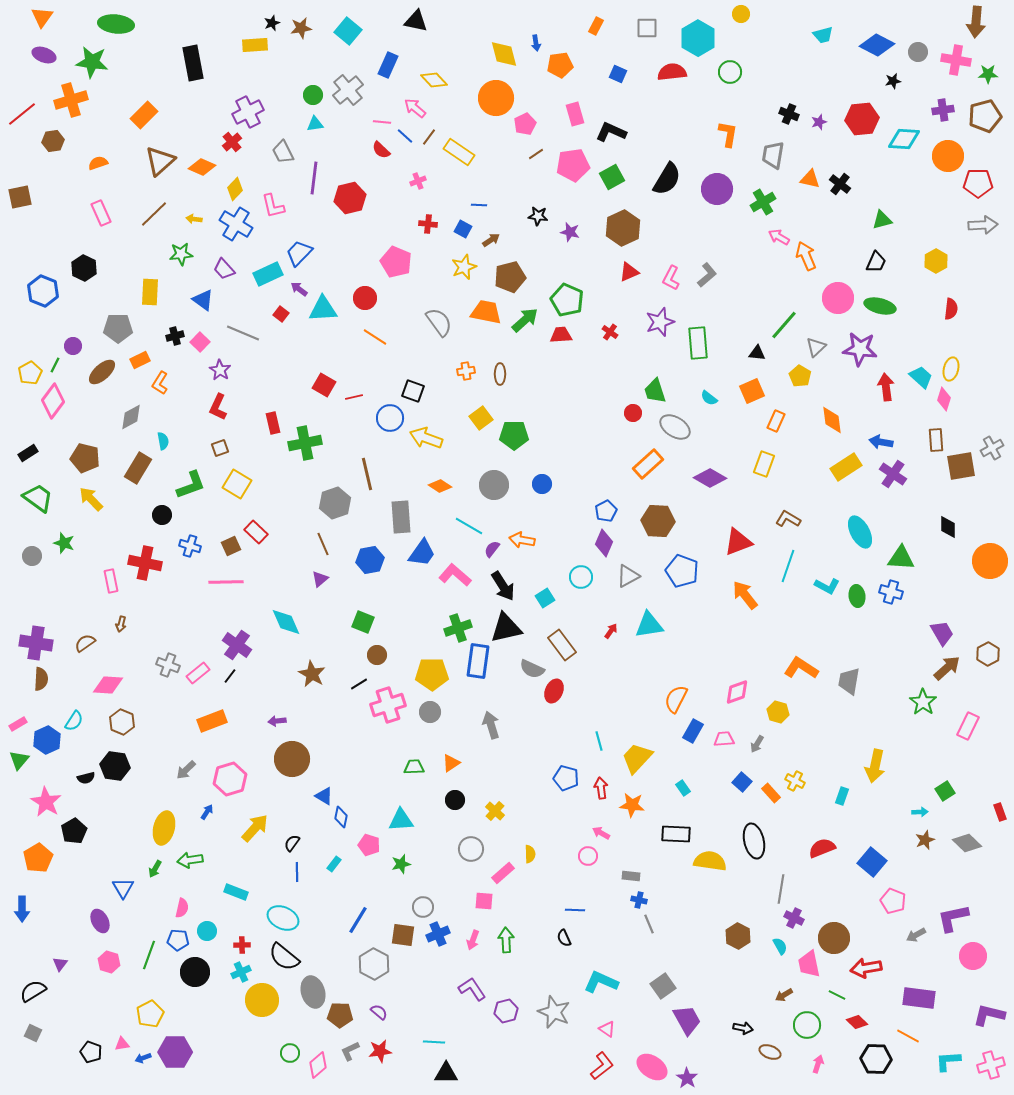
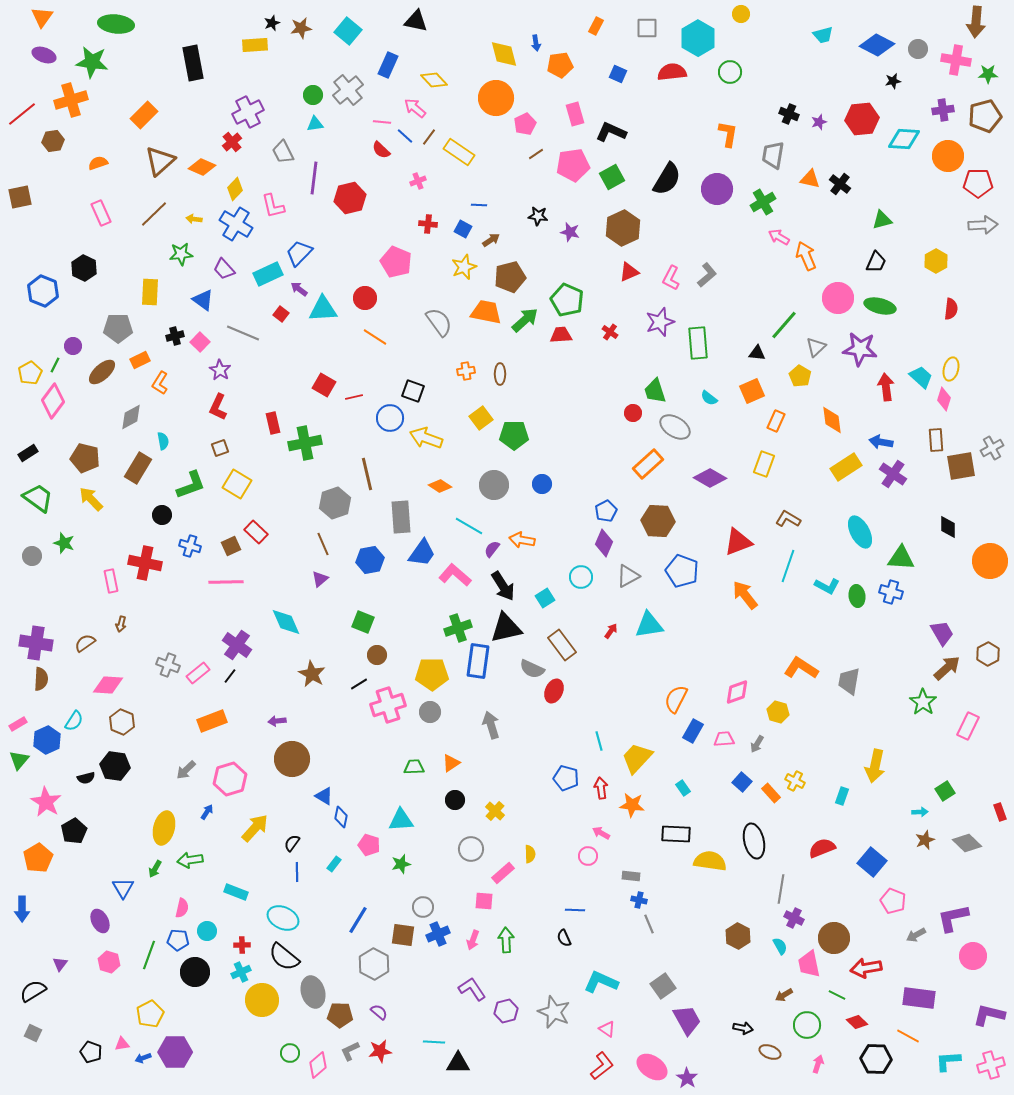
gray circle at (918, 52): moved 3 px up
black triangle at (446, 1073): moved 12 px right, 10 px up
